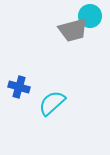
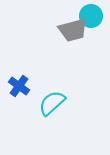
cyan circle: moved 1 px right
blue cross: moved 1 px up; rotated 20 degrees clockwise
